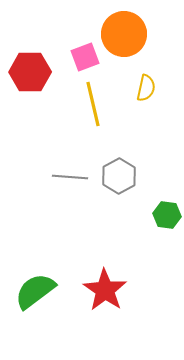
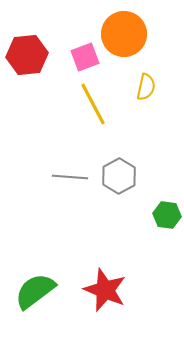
red hexagon: moved 3 px left, 17 px up; rotated 6 degrees counterclockwise
yellow semicircle: moved 1 px up
yellow line: rotated 15 degrees counterclockwise
red star: rotated 12 degrees counterclockwise
